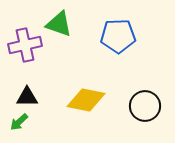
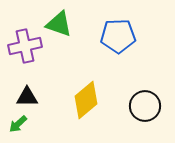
purple cross: moved 1 px down
yellow diamond: rotated 51 degrees counterclockwise
green arrow: moved 1 px left, 2 px down
